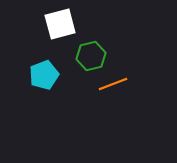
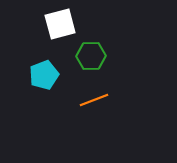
green hexagon: rotated 12 degrees clockwise
orange line: moved 19 px left, 16 px down
